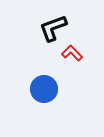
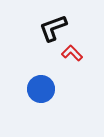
blue circle: moved 3 px left
